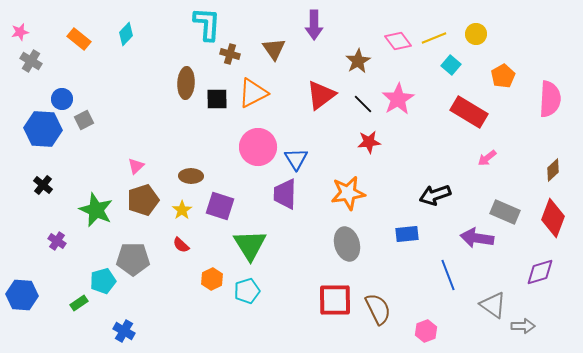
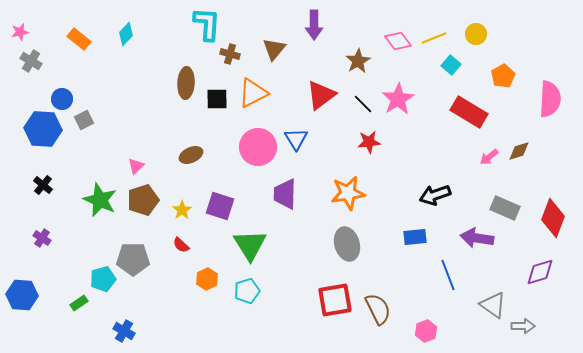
brown triangle at (274, 49): rotated 15 degrees clockwise
pink arrow at (487, 158): moved 2 px right, 1 px up
blue triangle at (296, 159): moved 20 px up
brown diamond at (553, 170): moved 34 px left, 19 px up; rotated 25 degrees clockwise
brown ellipse at (191, 176): moved 21 px up; rotated 25 degrees counterclockwise
green star at (96, 210): moved 4 px right, 10 px up
gray rectangle at (505, 212): moved 4 px up
blue rectangle at (407, 234): moved 8 px right, 3 px down
purple cross at (57, 241): moved 15 px left, 3 px up
orange hexagon at (212, 279): moved 5 px left
cyan pentagon at (103, 281): moved 2 px up
red square at (335, 300): rotated 9 degrees counterclockwise
